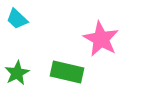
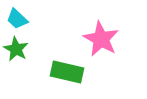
green star: moved 1 px left, 24 px up; rotated 15 degrees counterclockwise
